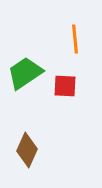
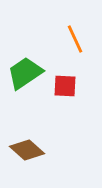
orange line: rotated 20 degrees counterclockwise
brown diamond: rotated 72 degrees counterclockwise
